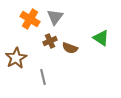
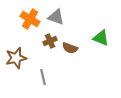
gray triangle: moved 1 px right; rotated 48 degrees counterclockwise
green triangle: rotated 12 degrees counterclockwise
brown star: rotated 15 degrees clockwise
